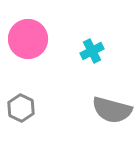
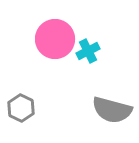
pink circle: moved 27 px right
cyan cross: moved 4 px left
